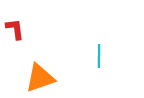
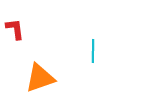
cyan line: moved 6 px left, 5 px up
